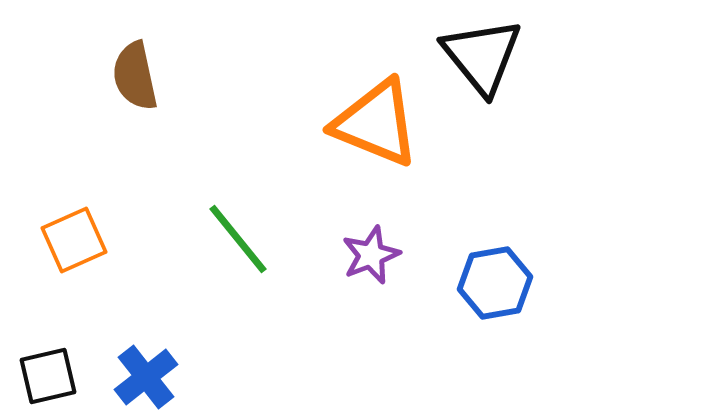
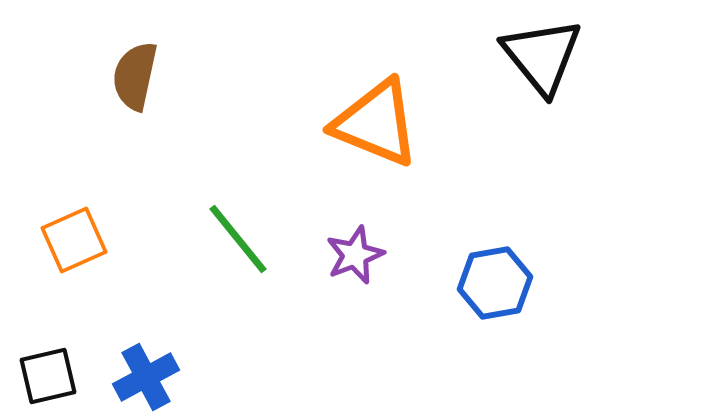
black triangle: moved 60 px right
brown semicircle: rotated 24 degrees clockwise
purple star: moved 16 px left
blue cross: rotated 10 degrees clockwise
